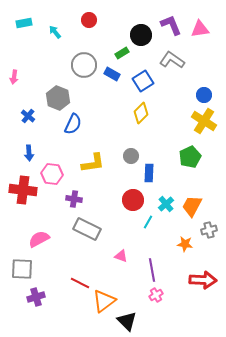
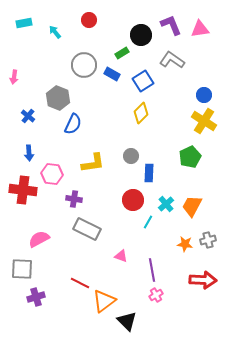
gray cross at (209, 230): moved 1 px left, 10 px down
